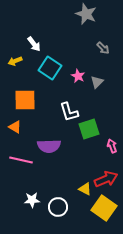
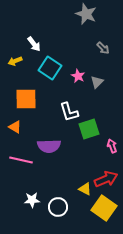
orange square: moved 1 px right, 1 px up
